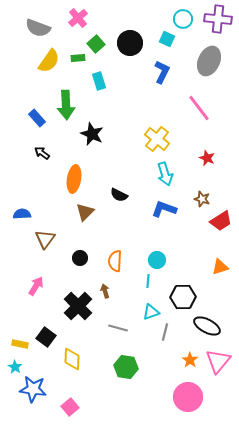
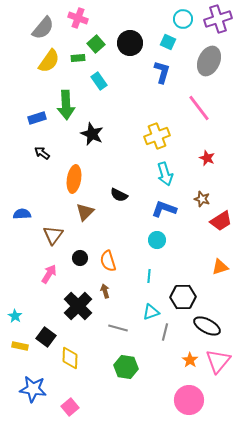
pink cross at (78, 18): rotated 30 degrees counterclockwise
purple cross at (218, 19): rotated 24 degrees counterclockwise
gray semicircle at (38, 28): moved 5 px right; rotated 70 degrees counterclockwise
cyan square at (167, 39): moved 1 px right, 3 px down
blue L-shape at (162, 72): rotated 10 degrees counterclockwise
cyan rectangle at (99, 81): rotated 18 degrees counterclockwise
blue rectangle at (37, 118): rotated 66 degrees counterclockwise
yellow cross at (157, 139): moved 3 px up; rotated 30 degrees clockwise
brown triangle at (45, 239): moved 8 px right, 4 px up
cyan circle at (157, 260): moved 20 px up
orange semicircle at (115, 261): moved 7 px left; rotated 20 degrees counterclockwise
cyan line at (148, 281): moved 1 px right, 5 px up
pink arrow at (36, 286): moved 13 px right, 12 px up
yellow rectangle at (20, 344): moved 2 px down
yellow diamond at (72, 359): moved 2 px left, 1 px up
cyan star at (15, 367): moved 51 px up
pink circle at (188, 397): moved 1 px right, 3 px down
